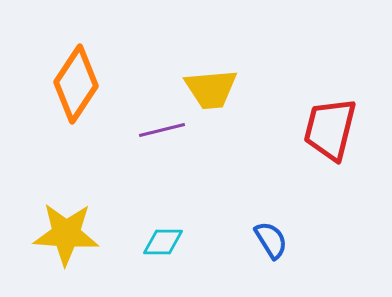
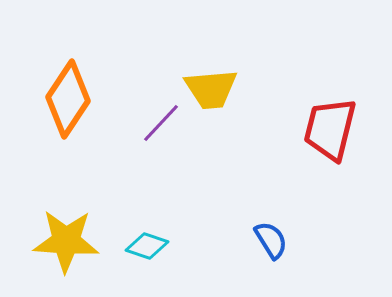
orange diamond: moved 8 px left, 15 px down
purple line: moved 1 px left, 7 px up; rotated 33 degrees counterclockwise
yellow star: moved 7 px down
cyan diamond: moved 16 px left, 4 px down; rotated 18 degrees clockwise
